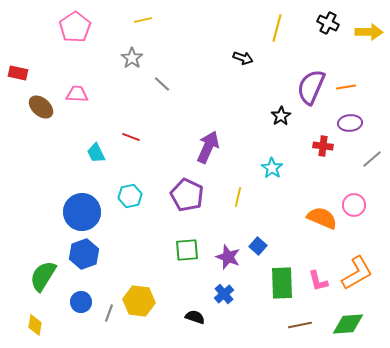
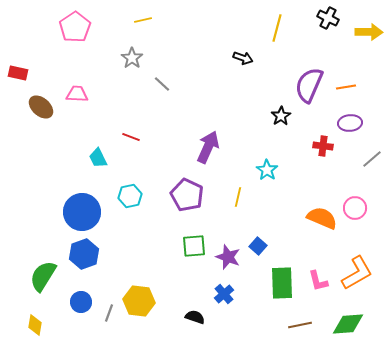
black cross at (328, 23): moved 5 px up
purple semicircle at (311, 87): moved 2 px left, 2 px up
cyan trapezoid at (96, 153): moved 2 px right, 5 px down
cyan star at (272, 168): moved 5 px left, 2 px down
pink circle at (354, 205): moved 1 px right, 3 px down
green square at (187, 250): moved 7 px right, 4 px up
